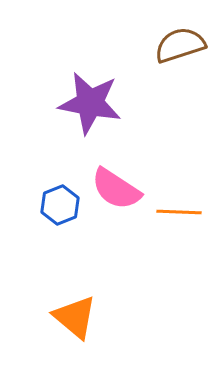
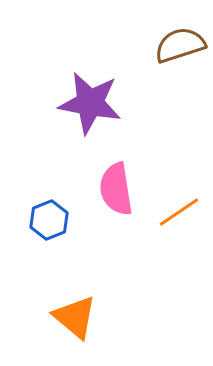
pink semicircle: rotated 48 degrees clockwise
blue hexagon: moved 11 px left, 15 px down
orange line: rotated 36 degrees counterclockwise
